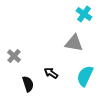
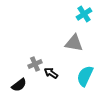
cyan cross: rotated 21 degrees clockwise
gray cross: moved 21 px right, 8 px down; rotated 24 degrees clockwise
black semicircle: moved 9 px left, 1 px down; rotated 70 degrees clockwise
